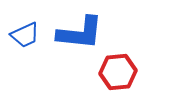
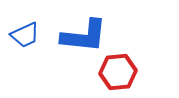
blue L-shape: moved 4 px right, 3 px down
